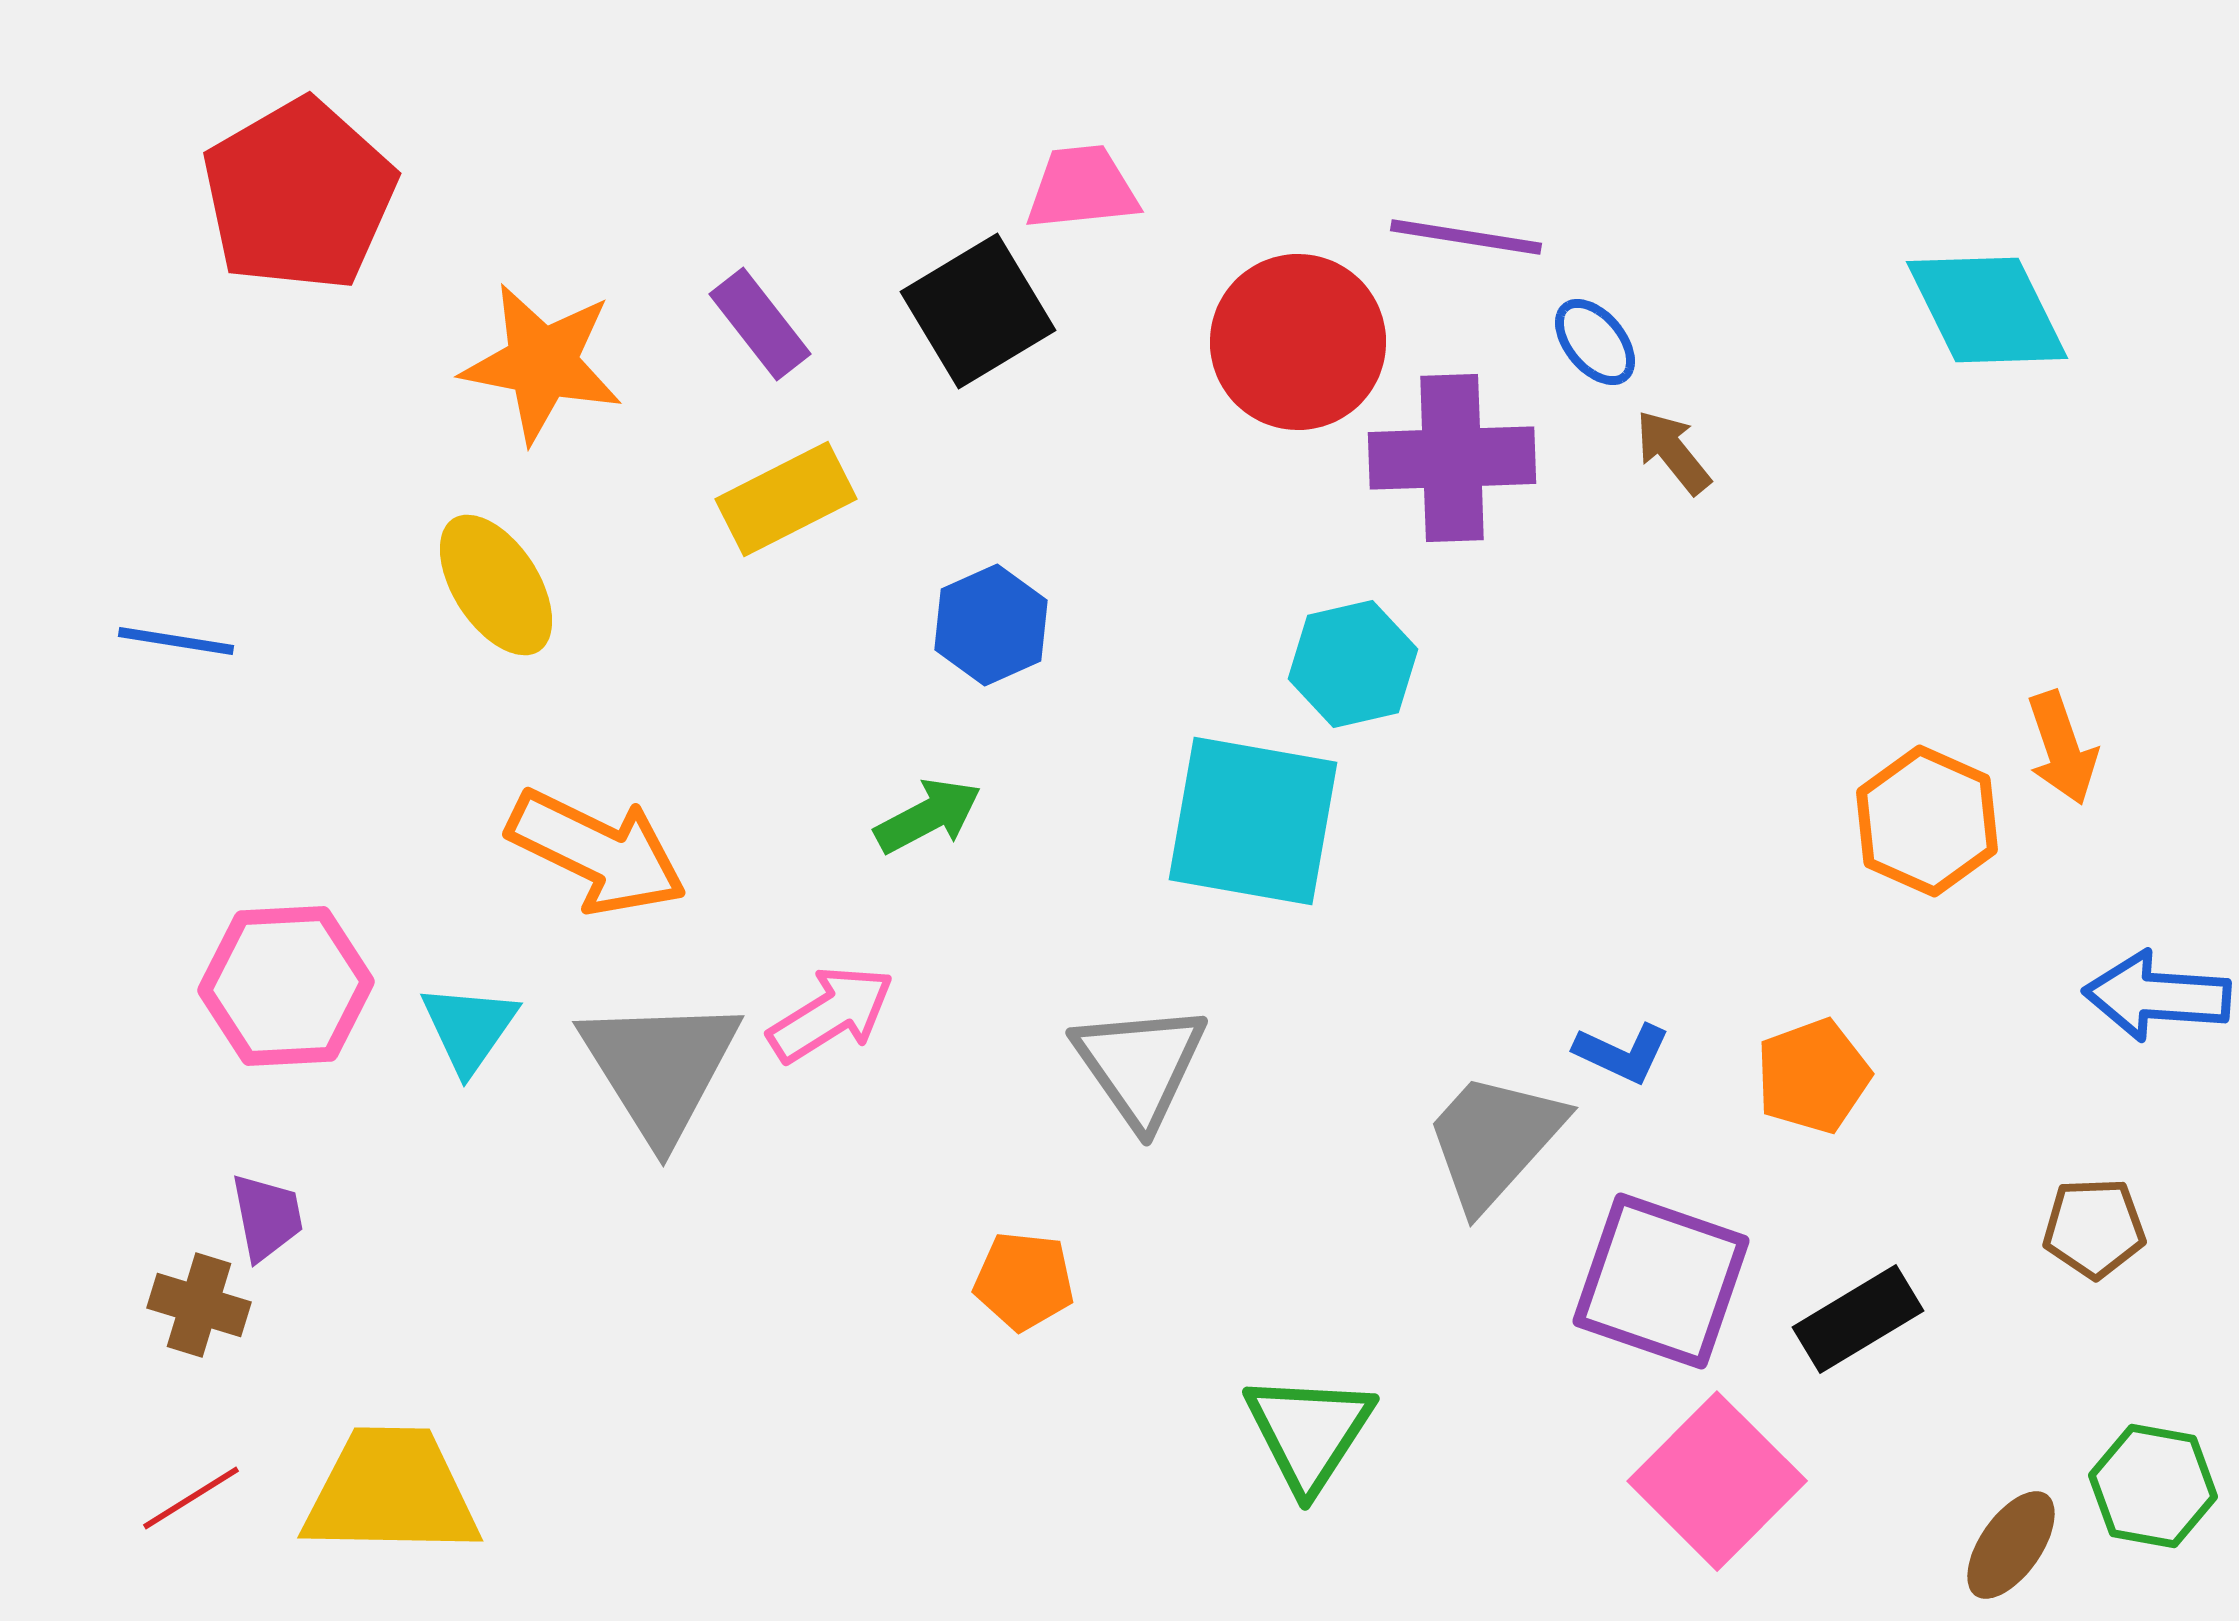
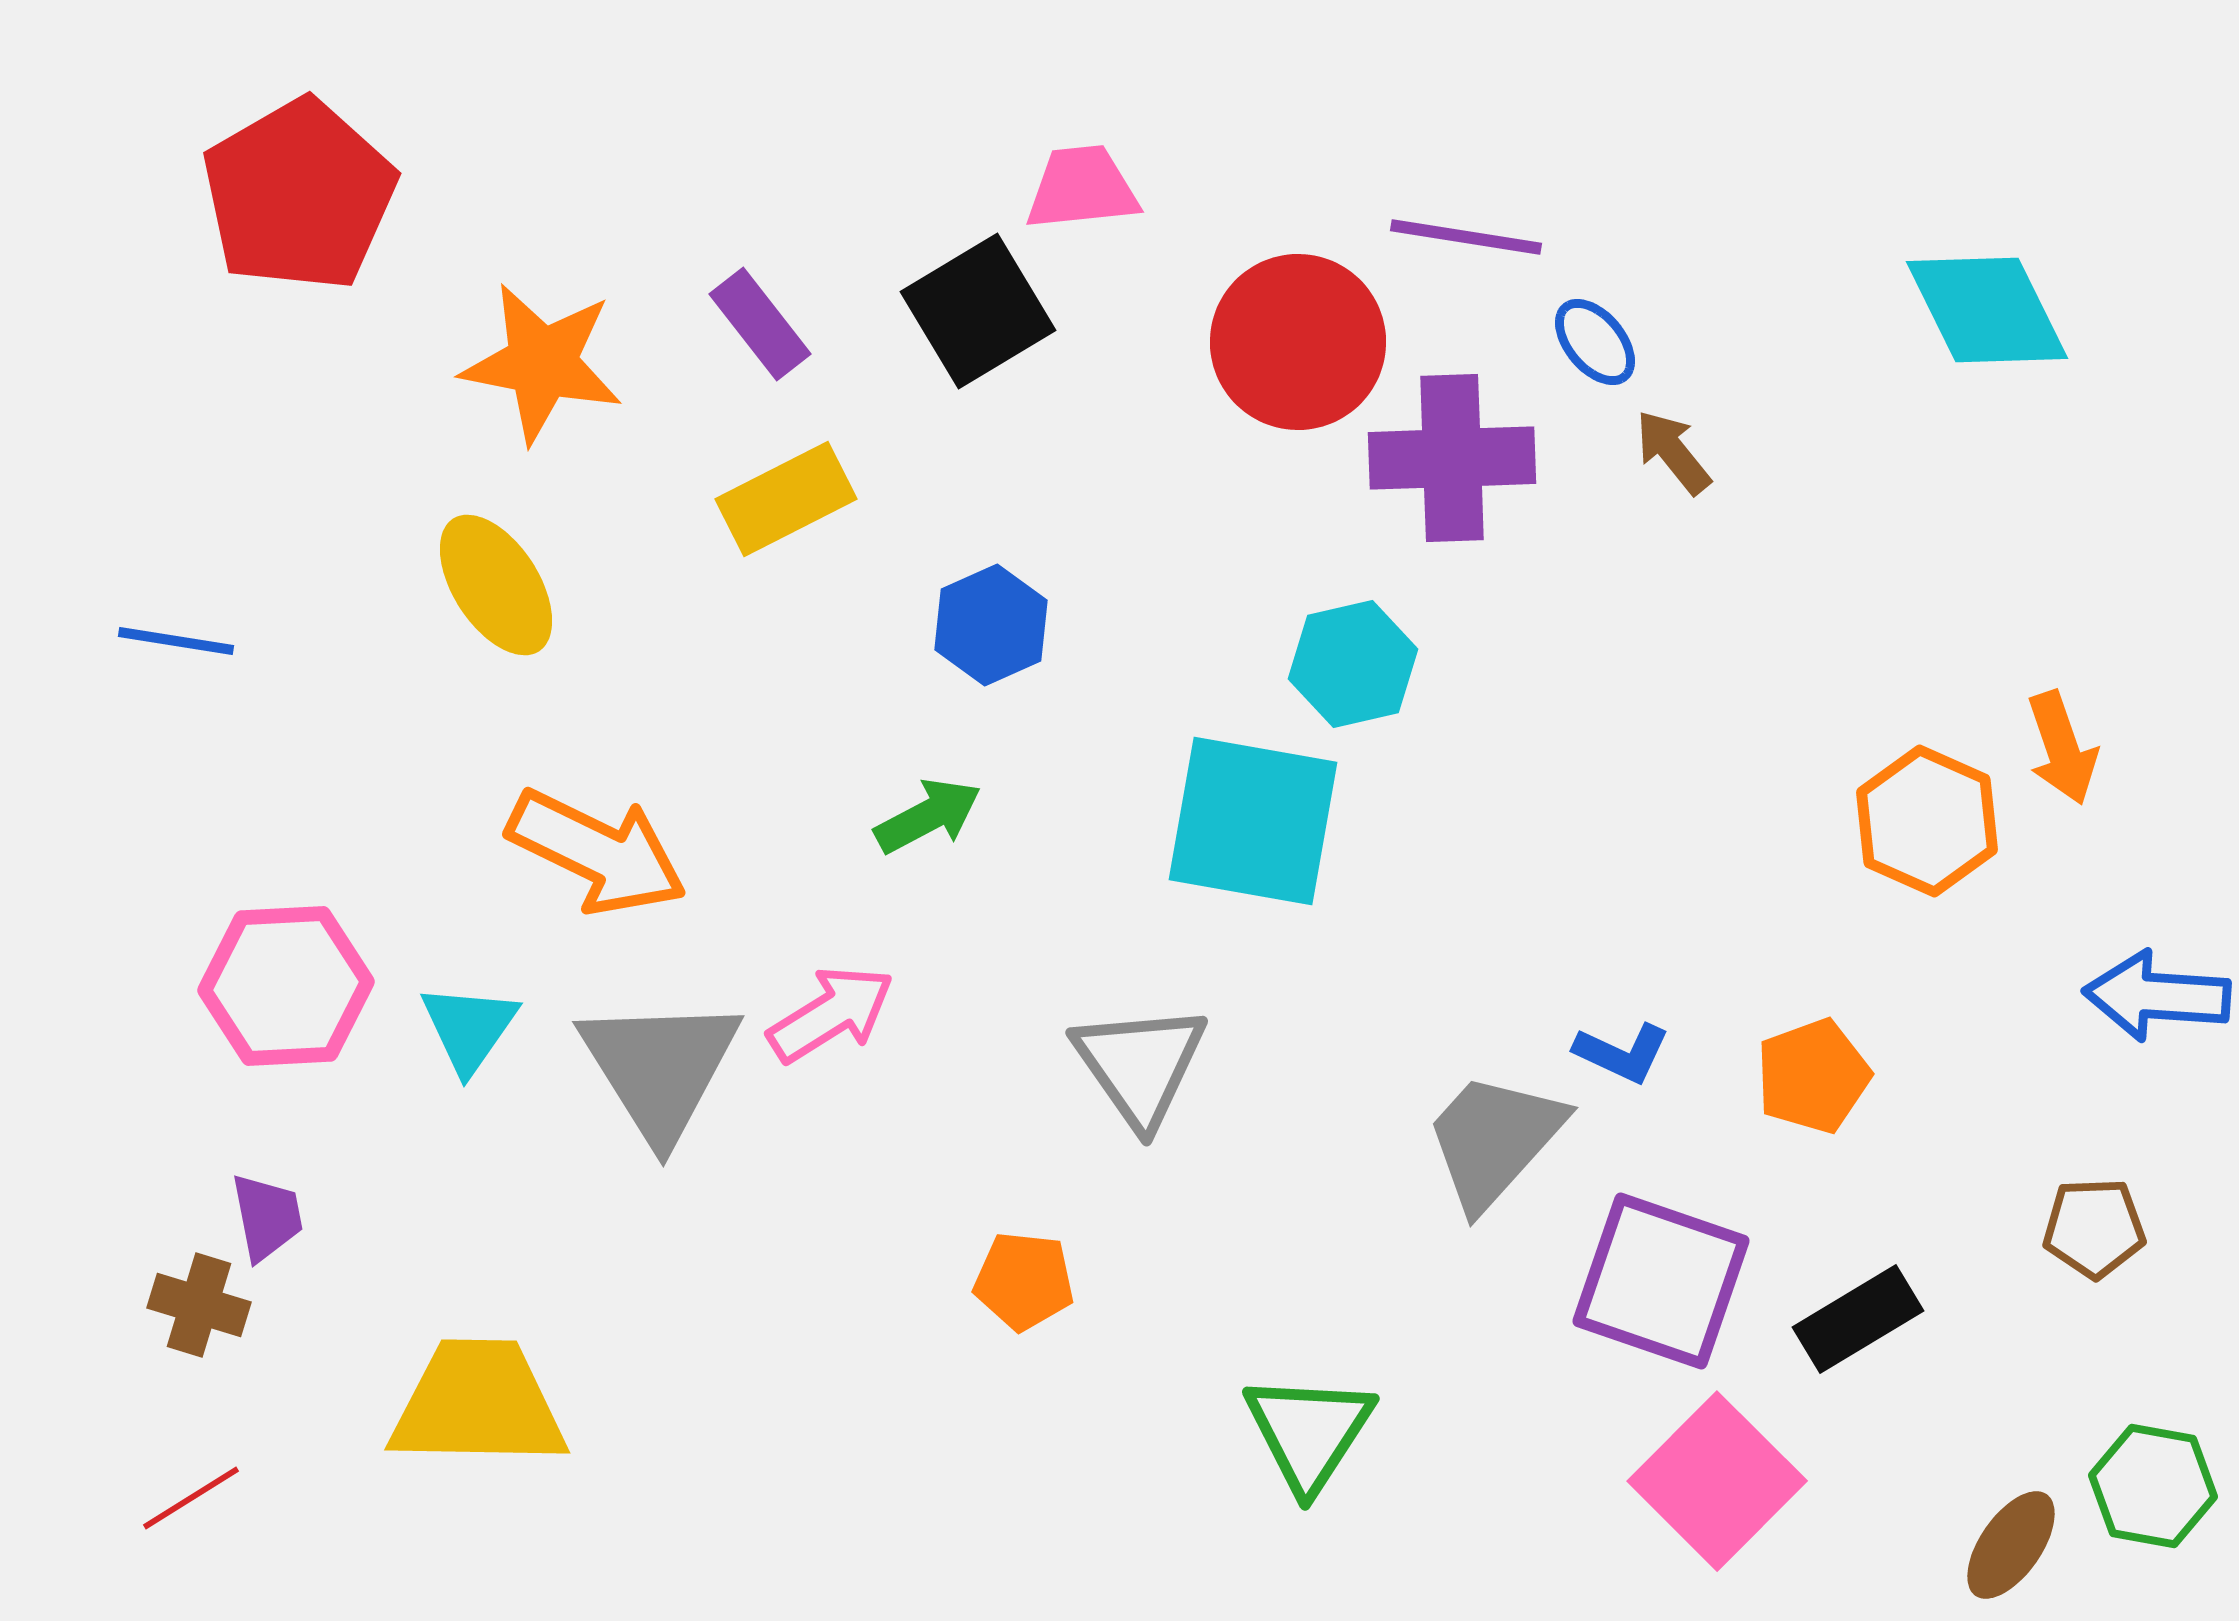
yellow trapezoid at (391, 1492): moved 87 px right, 88 px up
